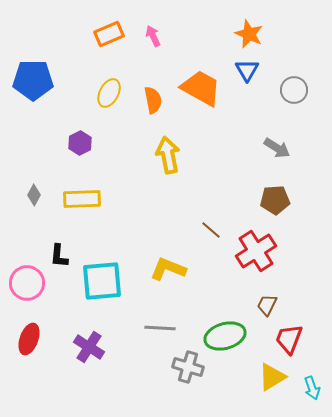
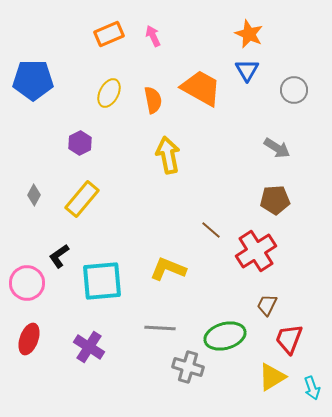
yellow rectangle: rotated 48 degrees counterclockwise
black L-shape: rotated 50 degrees clockwise
